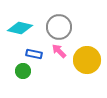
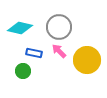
blue rectangle: moved 1 px up
